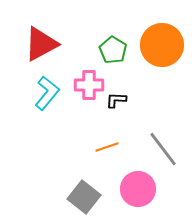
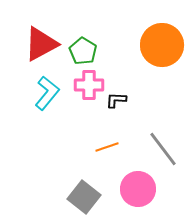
green pentagon: moved 30 px left, 1 px down
